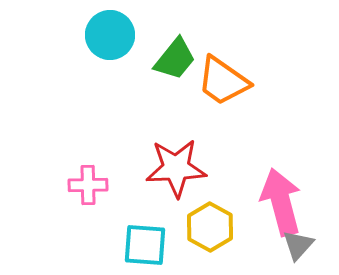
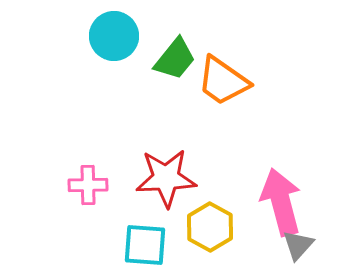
cyan circle: moved 4 px right, 1 px down
red star: moved 10 px left, 10 px down
